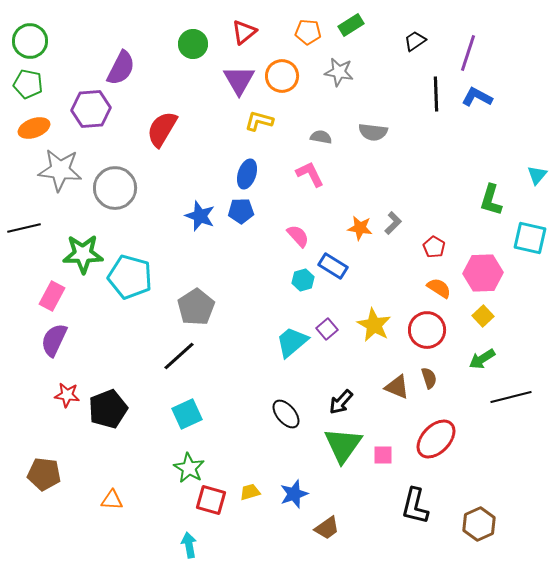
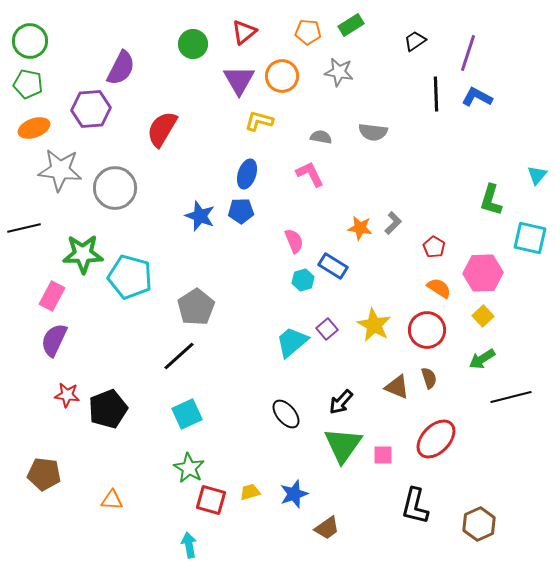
pink semicircle at (298, 236): moved 4 px left, 5 px down; rotated 20 degrees clockwise
